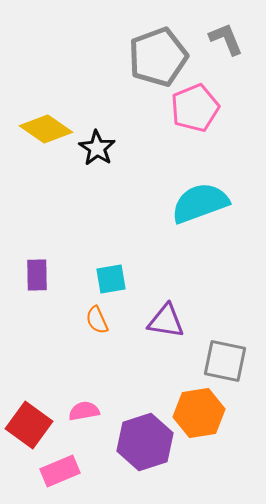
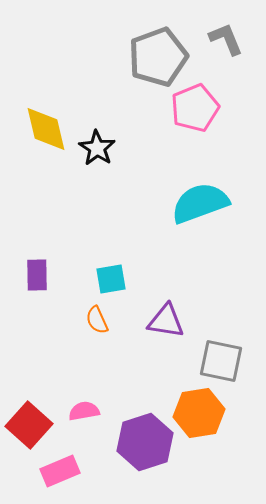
yellow diamond: rotated 42 degrees clockwise
gray square: moved 4 px left
red square: rotated 6 degrees clockwise
